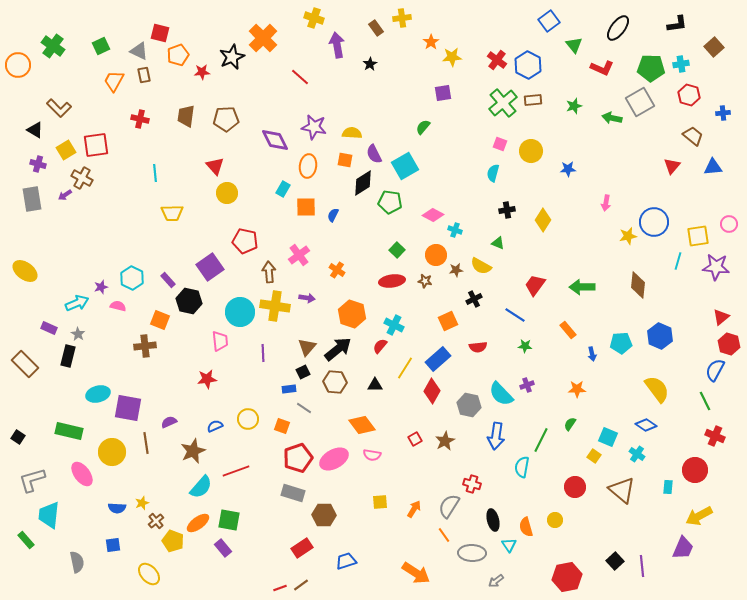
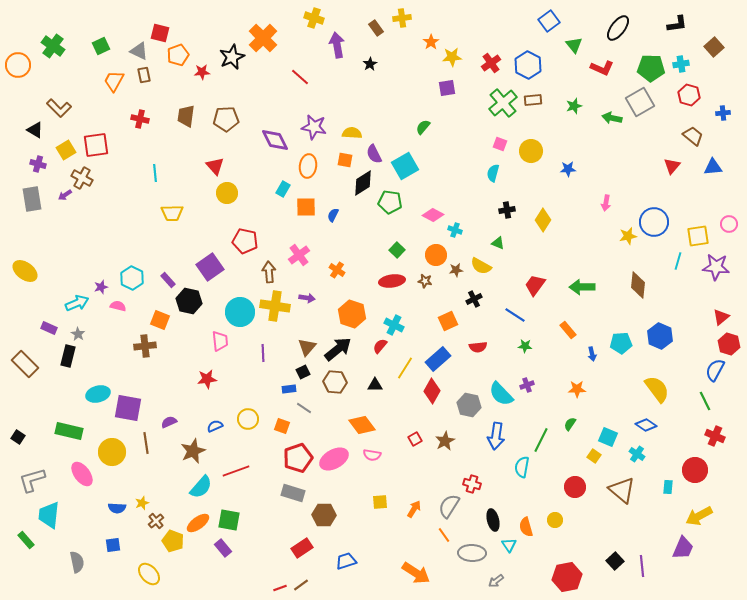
red cross at (497, 60): moved 6 px left, 3 px down; rotated 18 degrees clockwise
purple square at (443, 93): moved 4 px right, 5 px up
